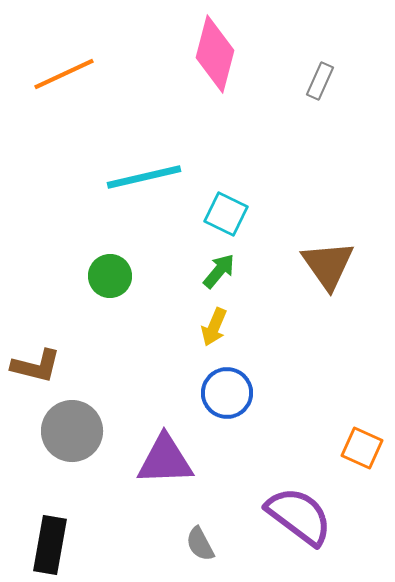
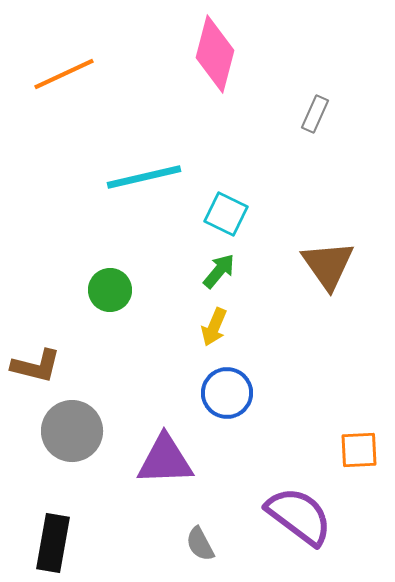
gray rectangle: moved 5 px left, 33 px down
green circle: moved 14 px down
orange square: moved 3 px left, 2 px down; rotated 27 degrees counterclockwise
black rectangle: moved 3 px right, 2 px up
